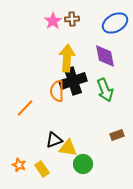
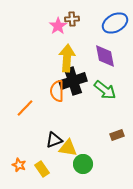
pink star: moved 5 px right, 5 px down
green arrow: rotated 30 degrees counterclockwise
